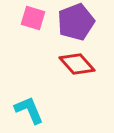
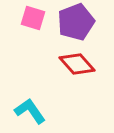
cyan L-shape: moved 1 px right, 1 px down; rotated 12 degrees counterclockwise
